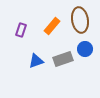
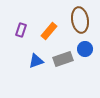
orange rectangle: moved 3 px left, 5 px down
